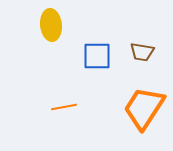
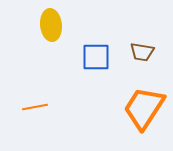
blue square: moved 1 px left, 1 px down
orange line: moved 29 px left
